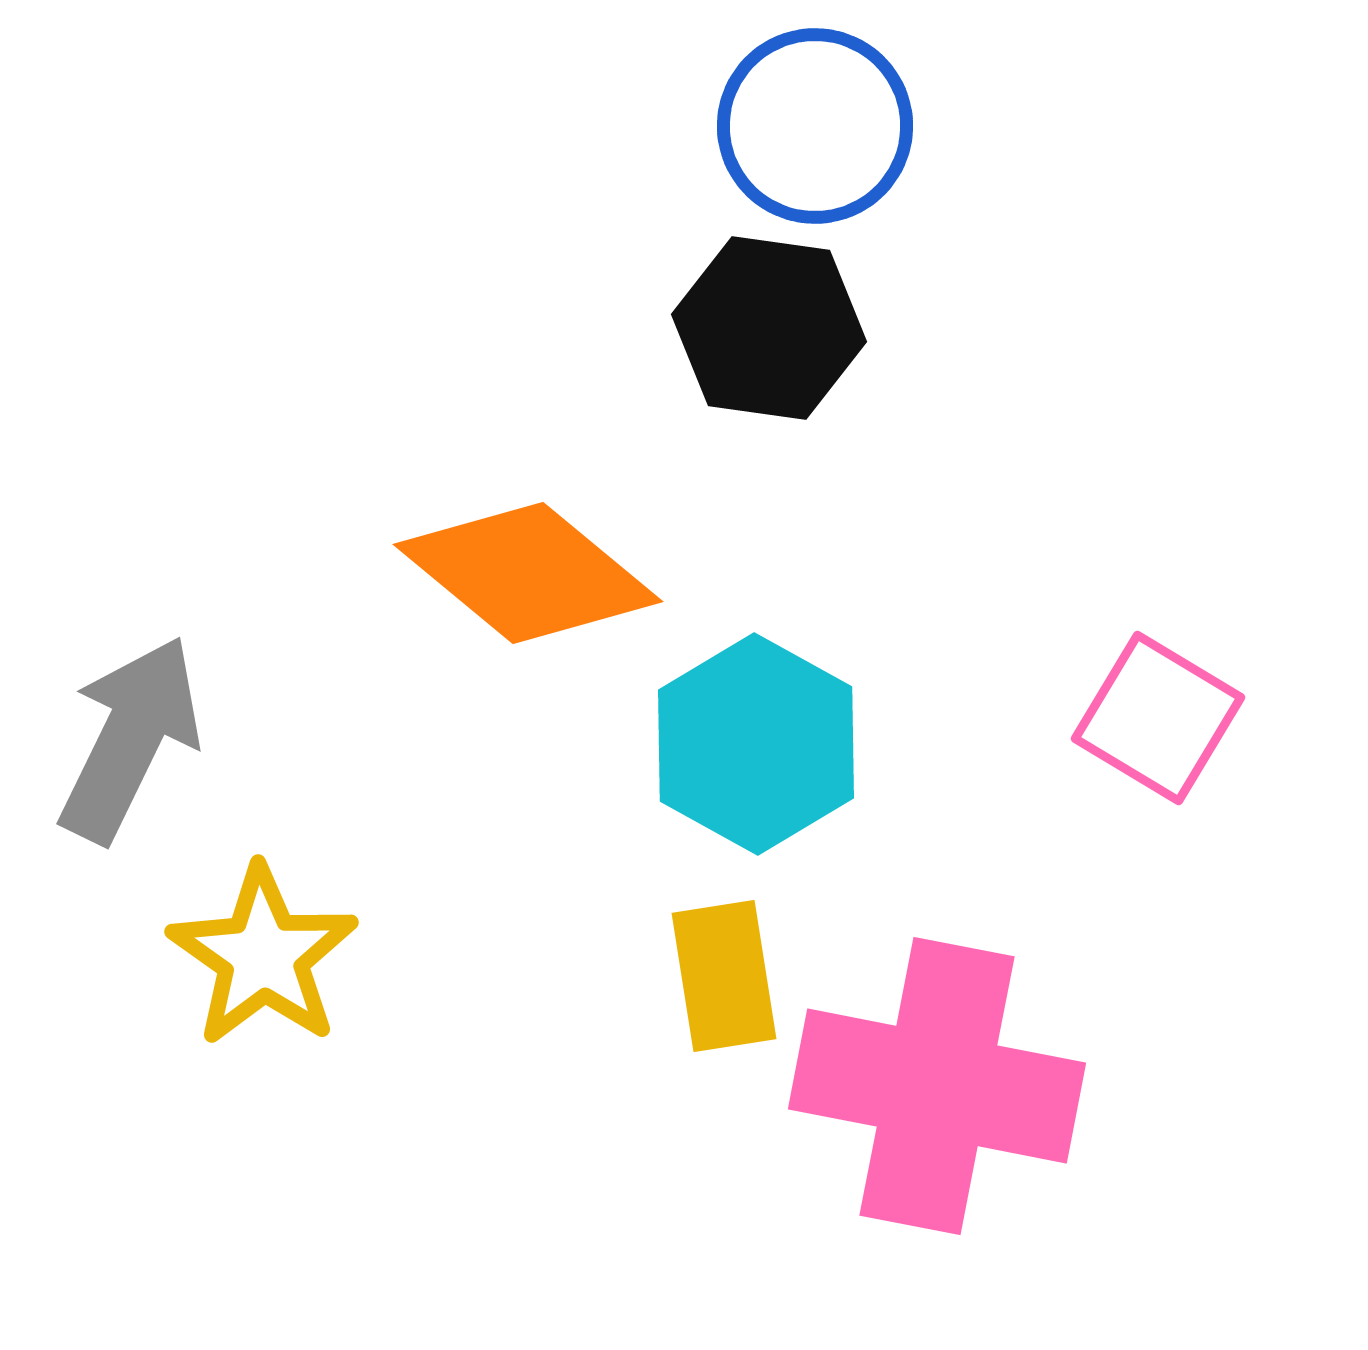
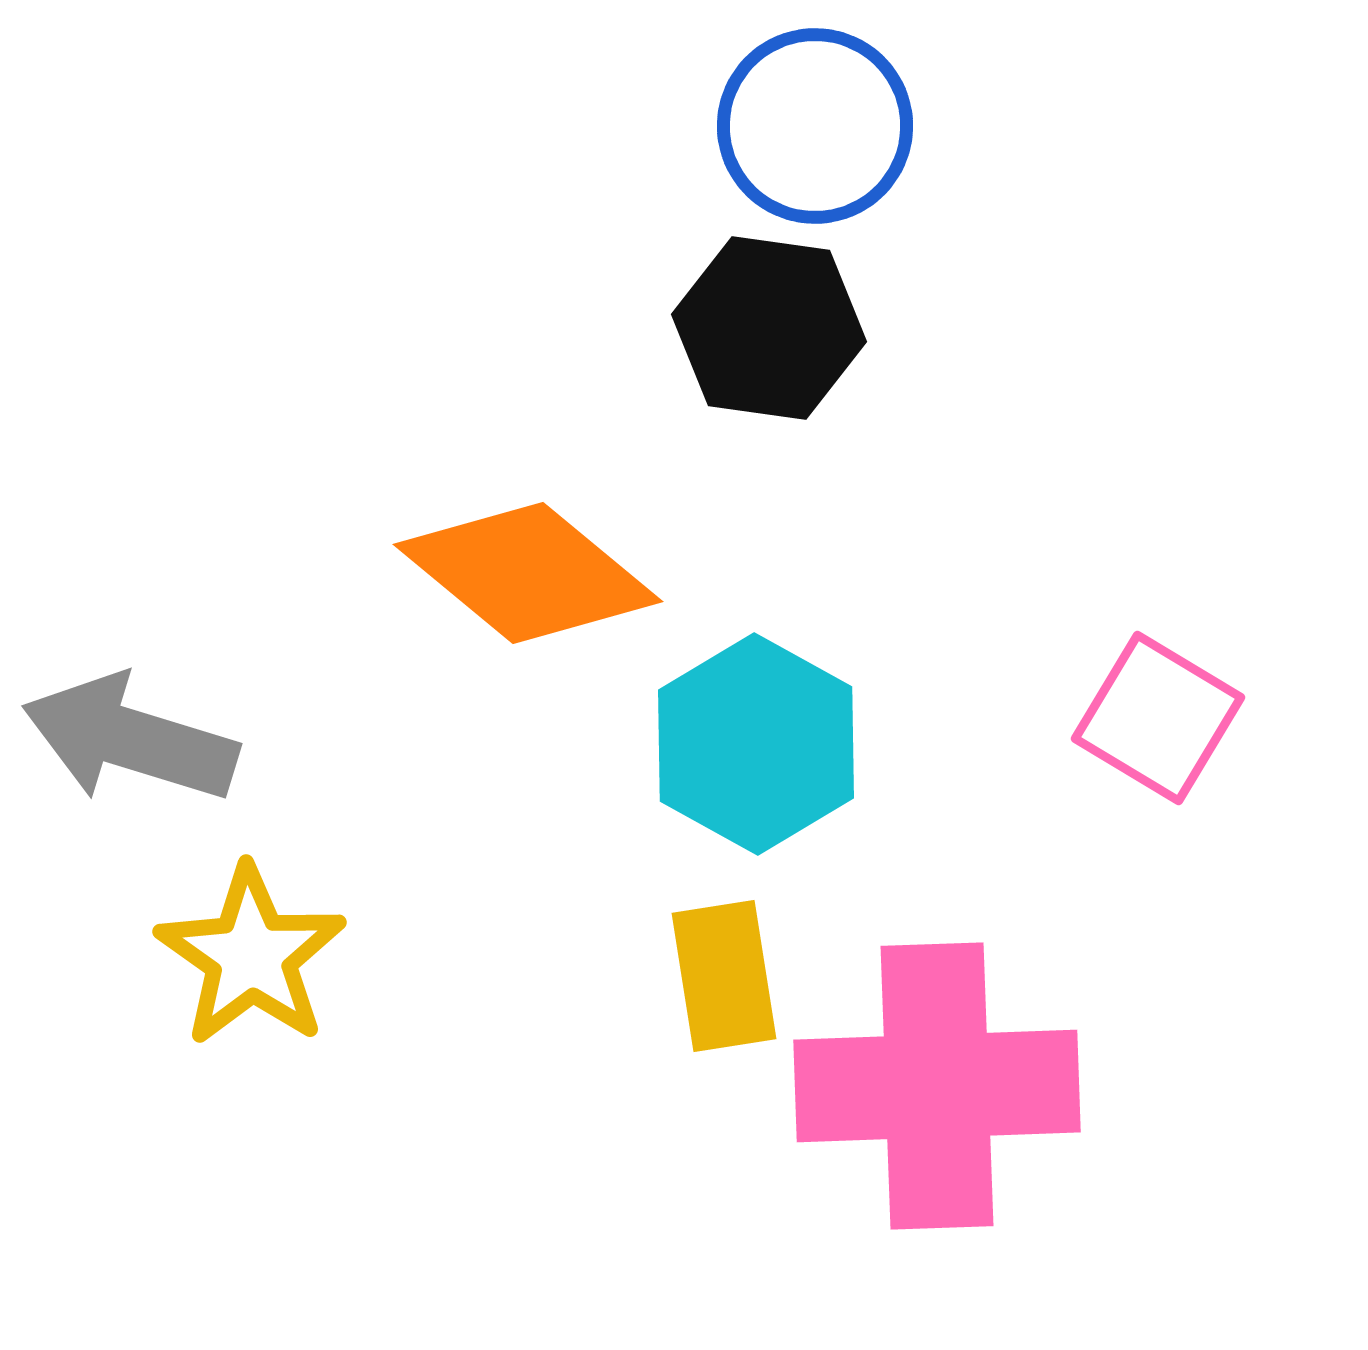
gray arrow: rotated 99 degrees counterclockwise
yellow star: moved 12 px left
pink cross: rotated 13 degrees counterclockwise
